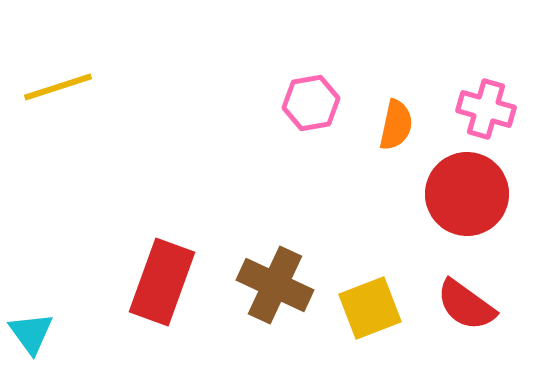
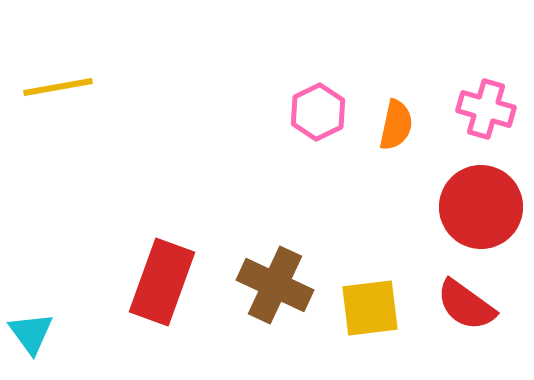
yellow line: rotated 8 degrees clockwise
pink hexagon: moved 7 px right, 9 px down; rotated 16 degrees counterclockwise
red circle: moved 14 px right, 13 px down
yellow square: rotated 14 degrees clockwise
